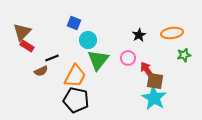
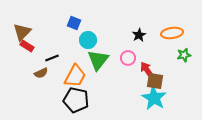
brown semicircle: moved 2 px down
